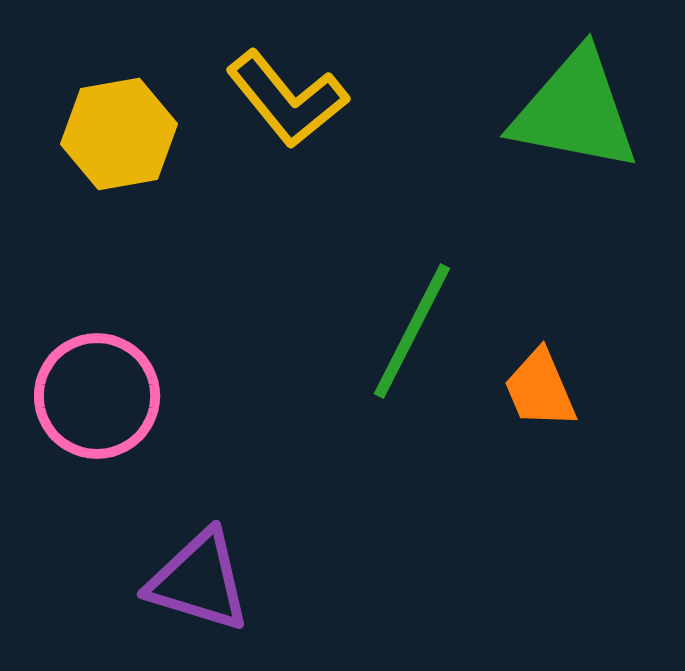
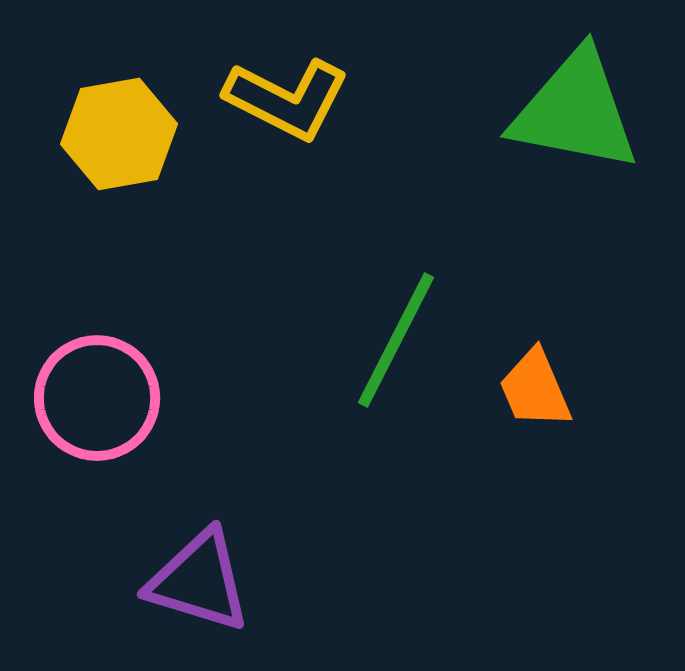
yellow L-shape: rotated 24 degrees counterclockwise
green line: moved 16 px left, 9 px down
orange trapezoid: moved 5 px left
pink circle: moved 2 px down
